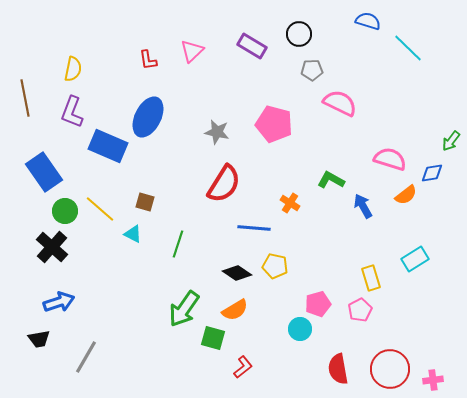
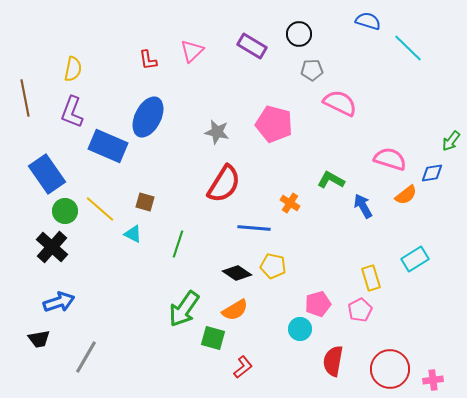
blue rectangle at (44, 172): moved 3 px right, 2 px down
yellow pentagon at (275, 266): moved 2 px left
red semicircle at (338, 369): moved 5 px left, 8 px up; rotated 20 degrees clockwise
